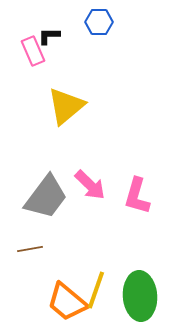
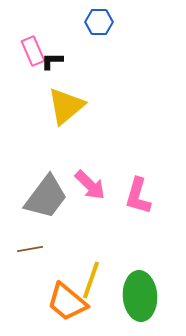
black L-shape: moved 3 px right, 25 px down
pink L-shape: moved 1 px right
yellow line: moved 5 px left, 10 px up
